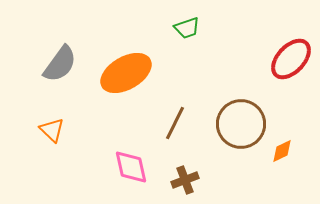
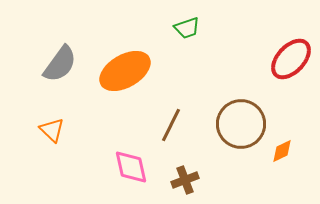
orange ellipse: moved 1 px left, 2 px up
brown line: moved 4 px left, 2 px down
